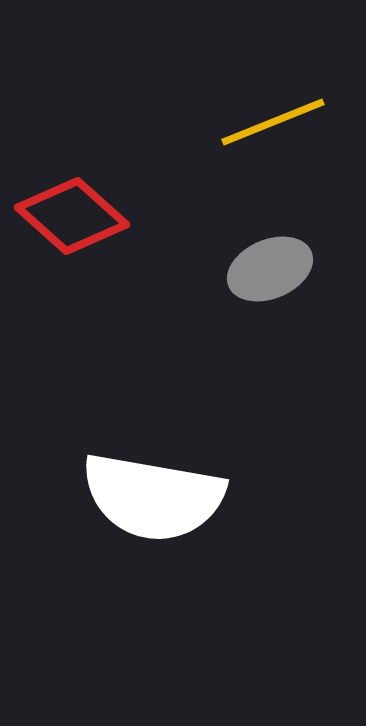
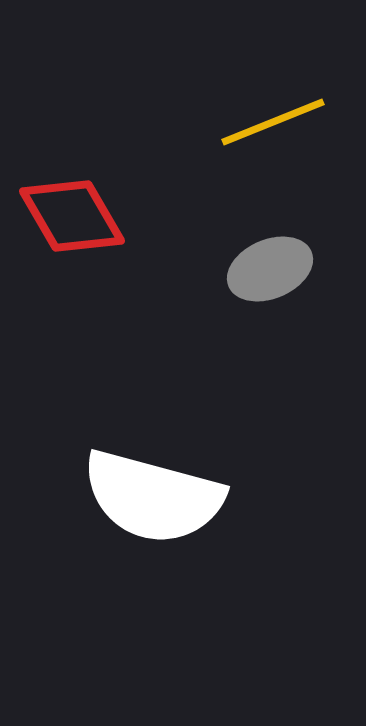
red diamond: rotated 18 degrees clockwise
white semicircle: rotated 5 degrees clockwise
